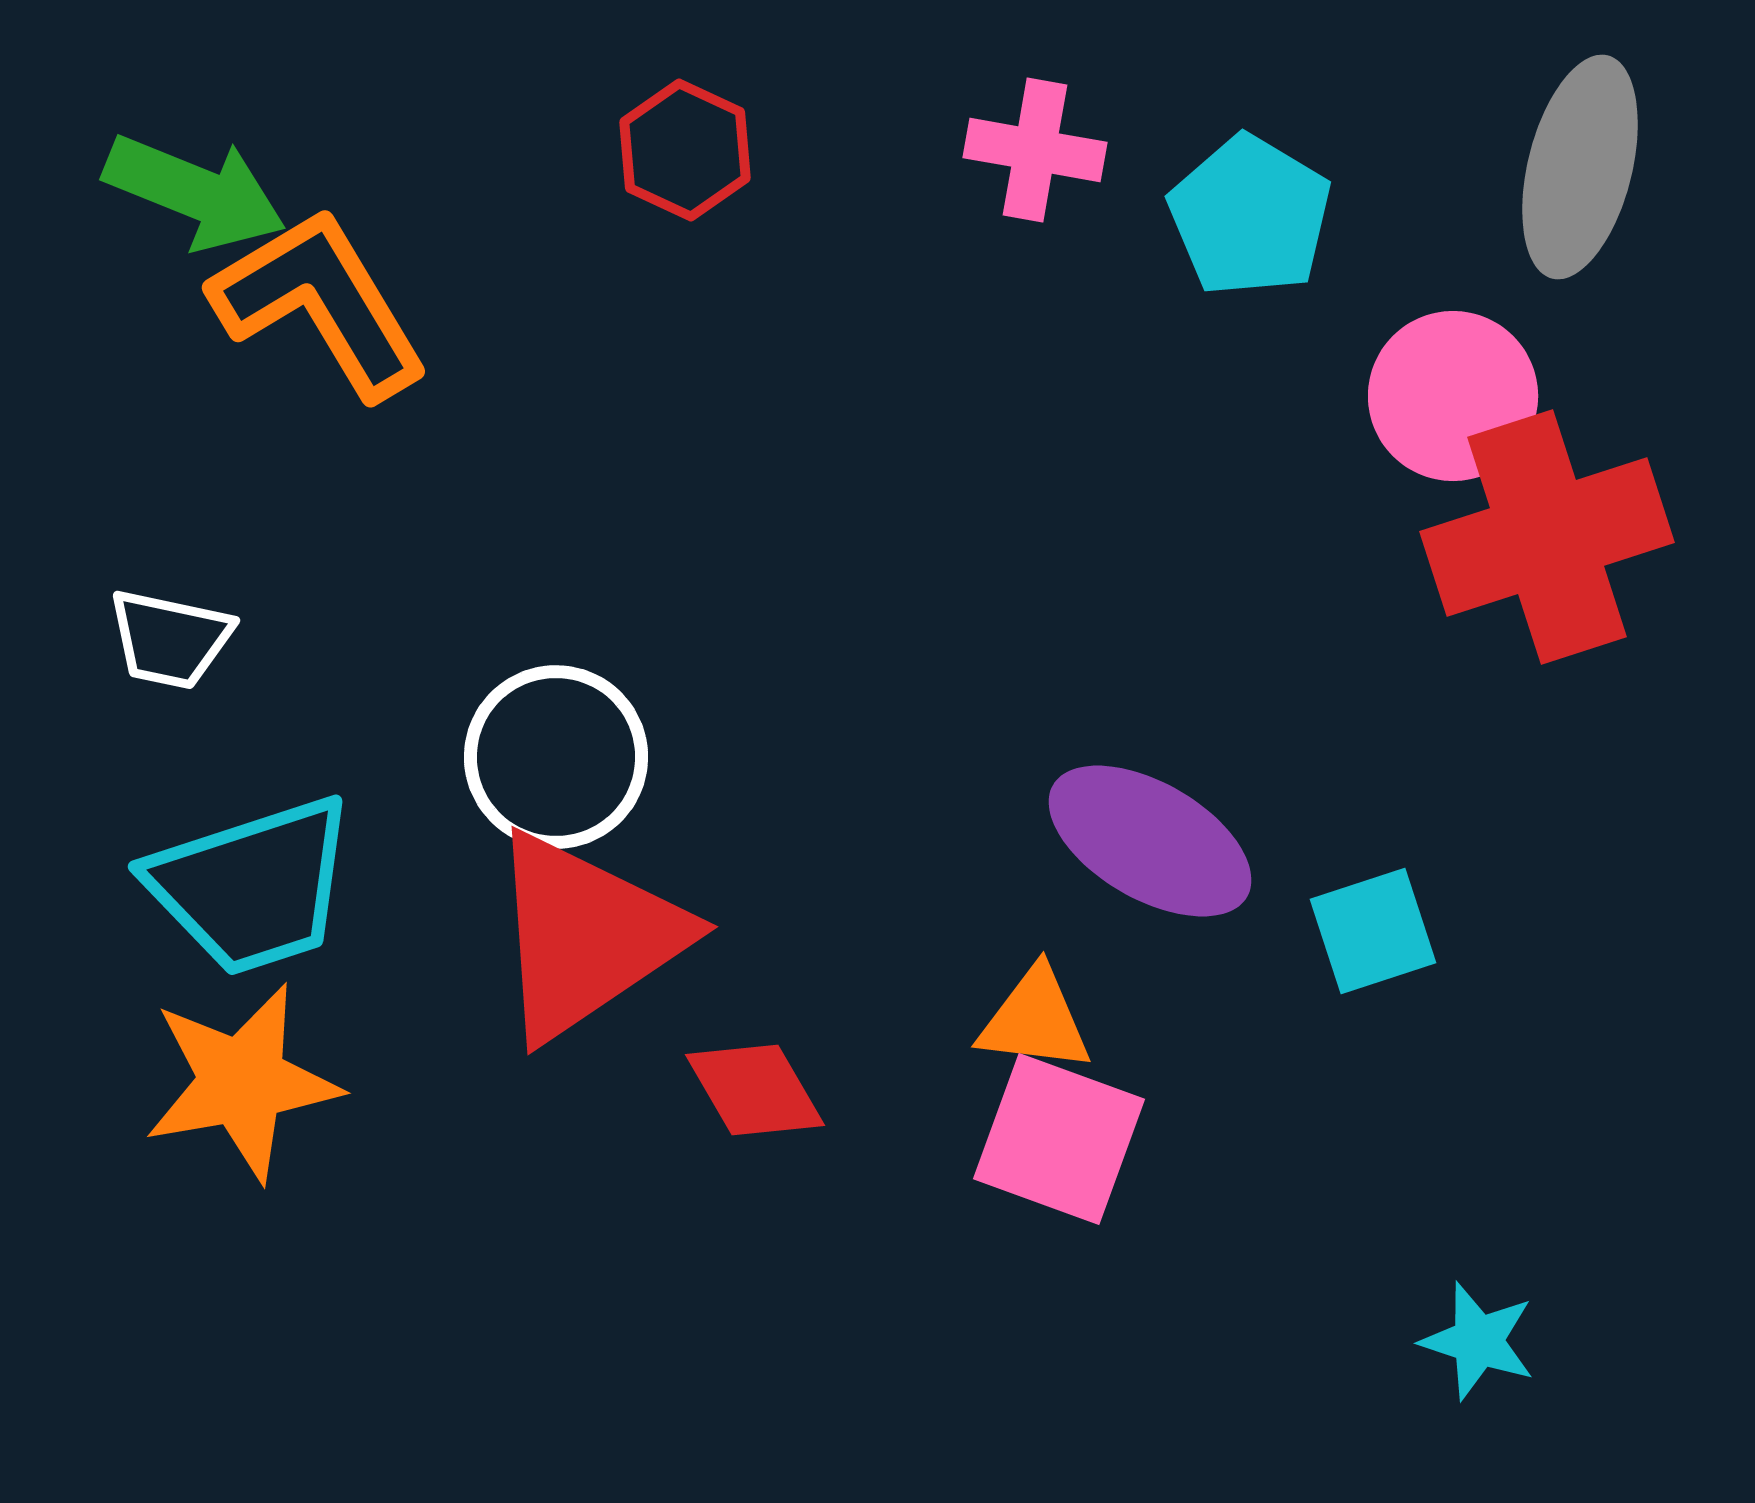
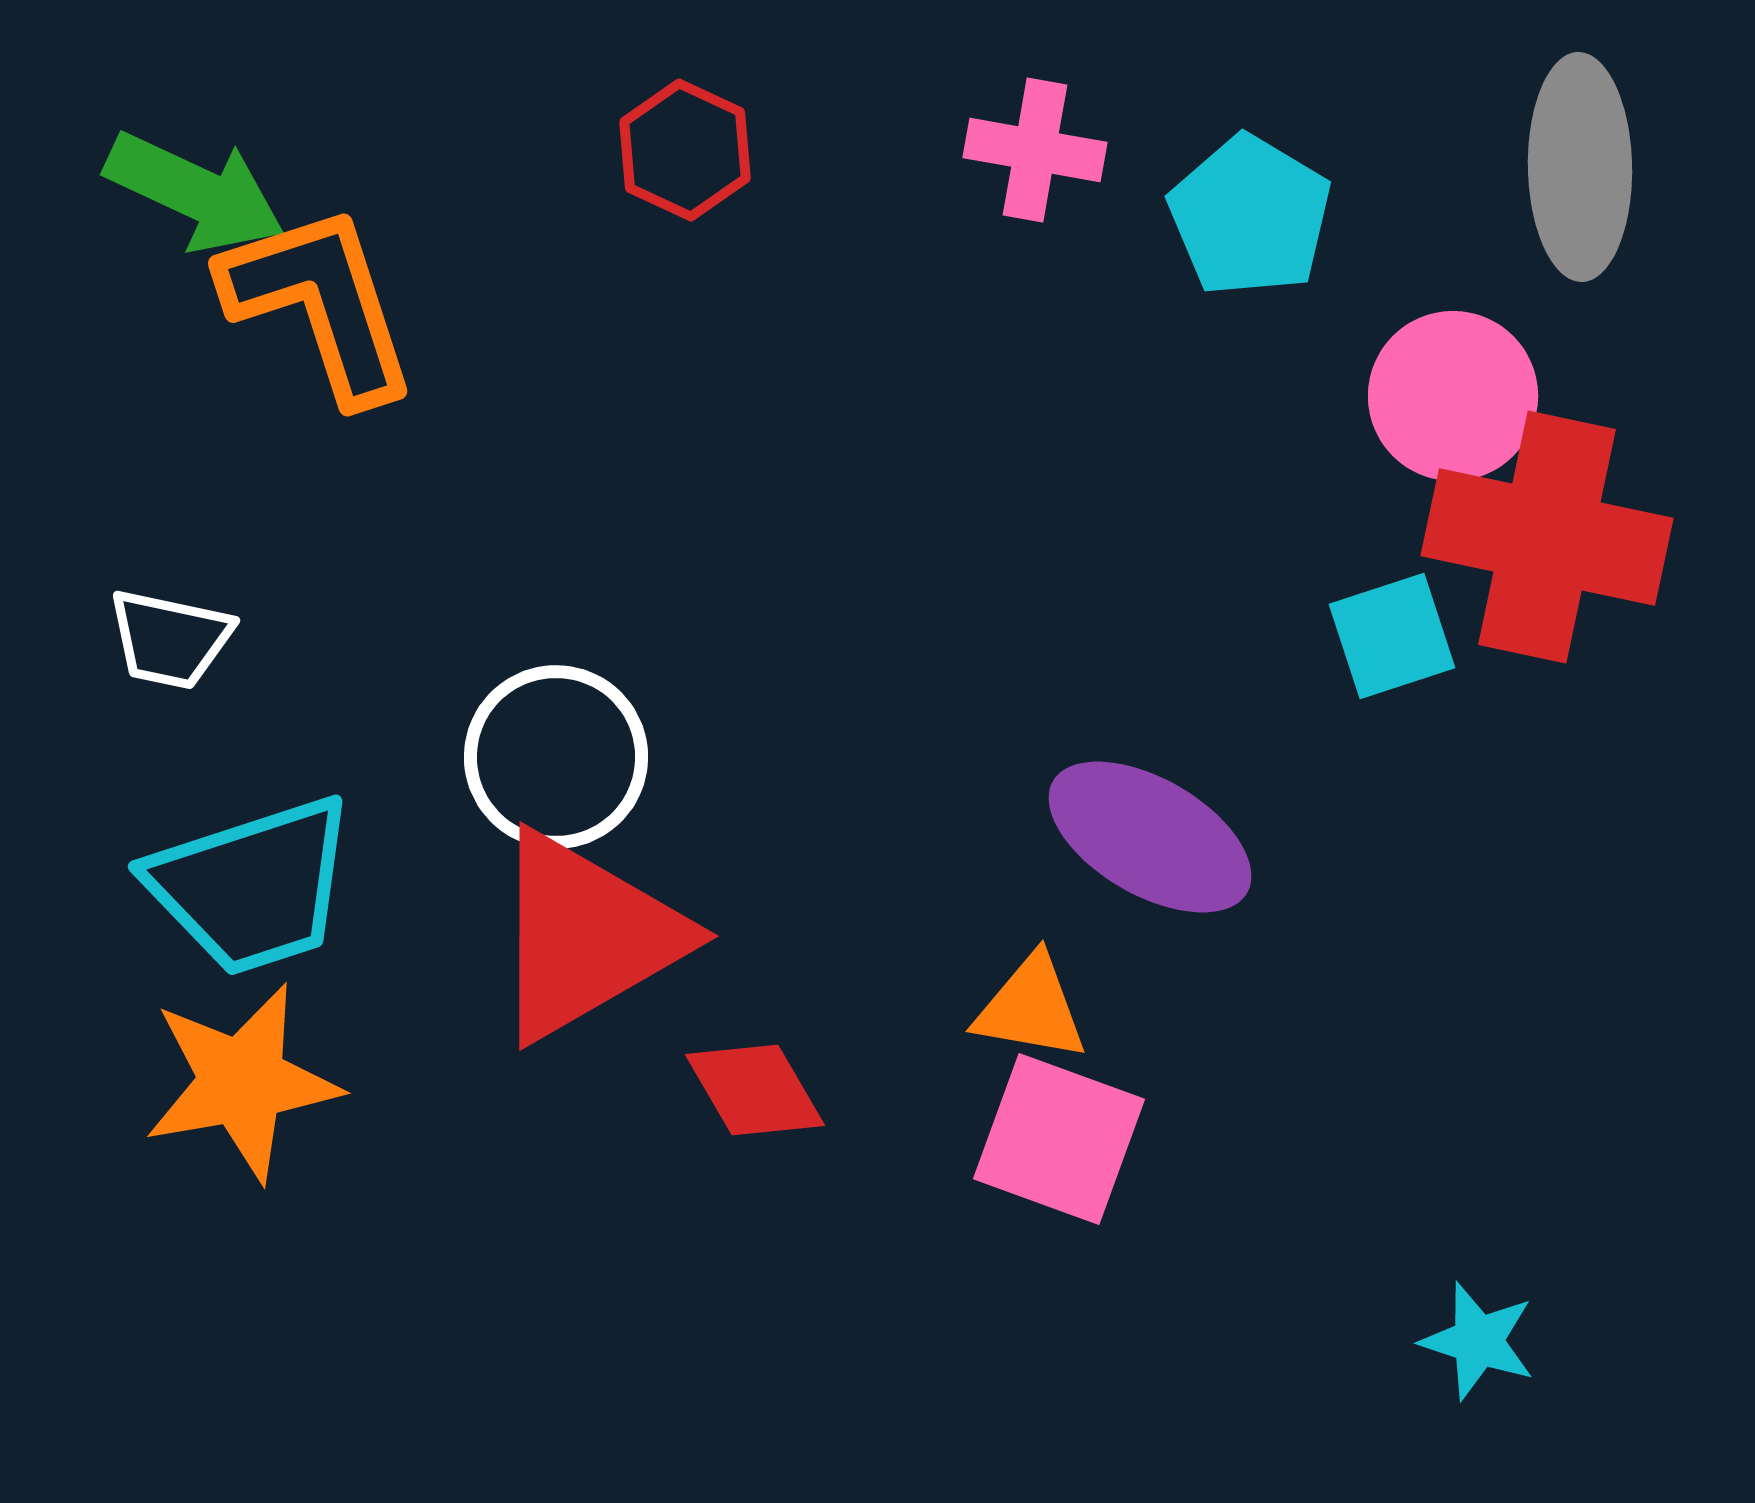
gray ellipse: rotated 15 degrees counterclockwise
green arrow: rotated 3 degrees clockwise
orange L-shape: rotated 13 degrees clockwise
red cross: rotated 30 degrees clockwise
purple ellipse: moved 4 px up
cyan square: moved 19 px right, 295 px up
red triangle: rotated 4 degrees clockwise
orange triangle: moved 4 px left, 12 px up; rotated 3 degrees clockwise
